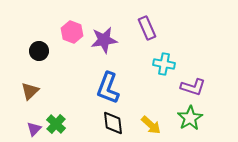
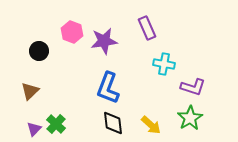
purple star: moved 1 px down
